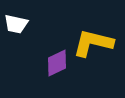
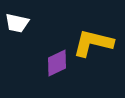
white trapezoid: moved 1 px right, 1 px up
